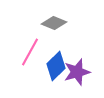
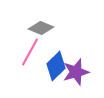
gray diamond: moved 13 px left, 5 px down
purple star: moved 1 px left
